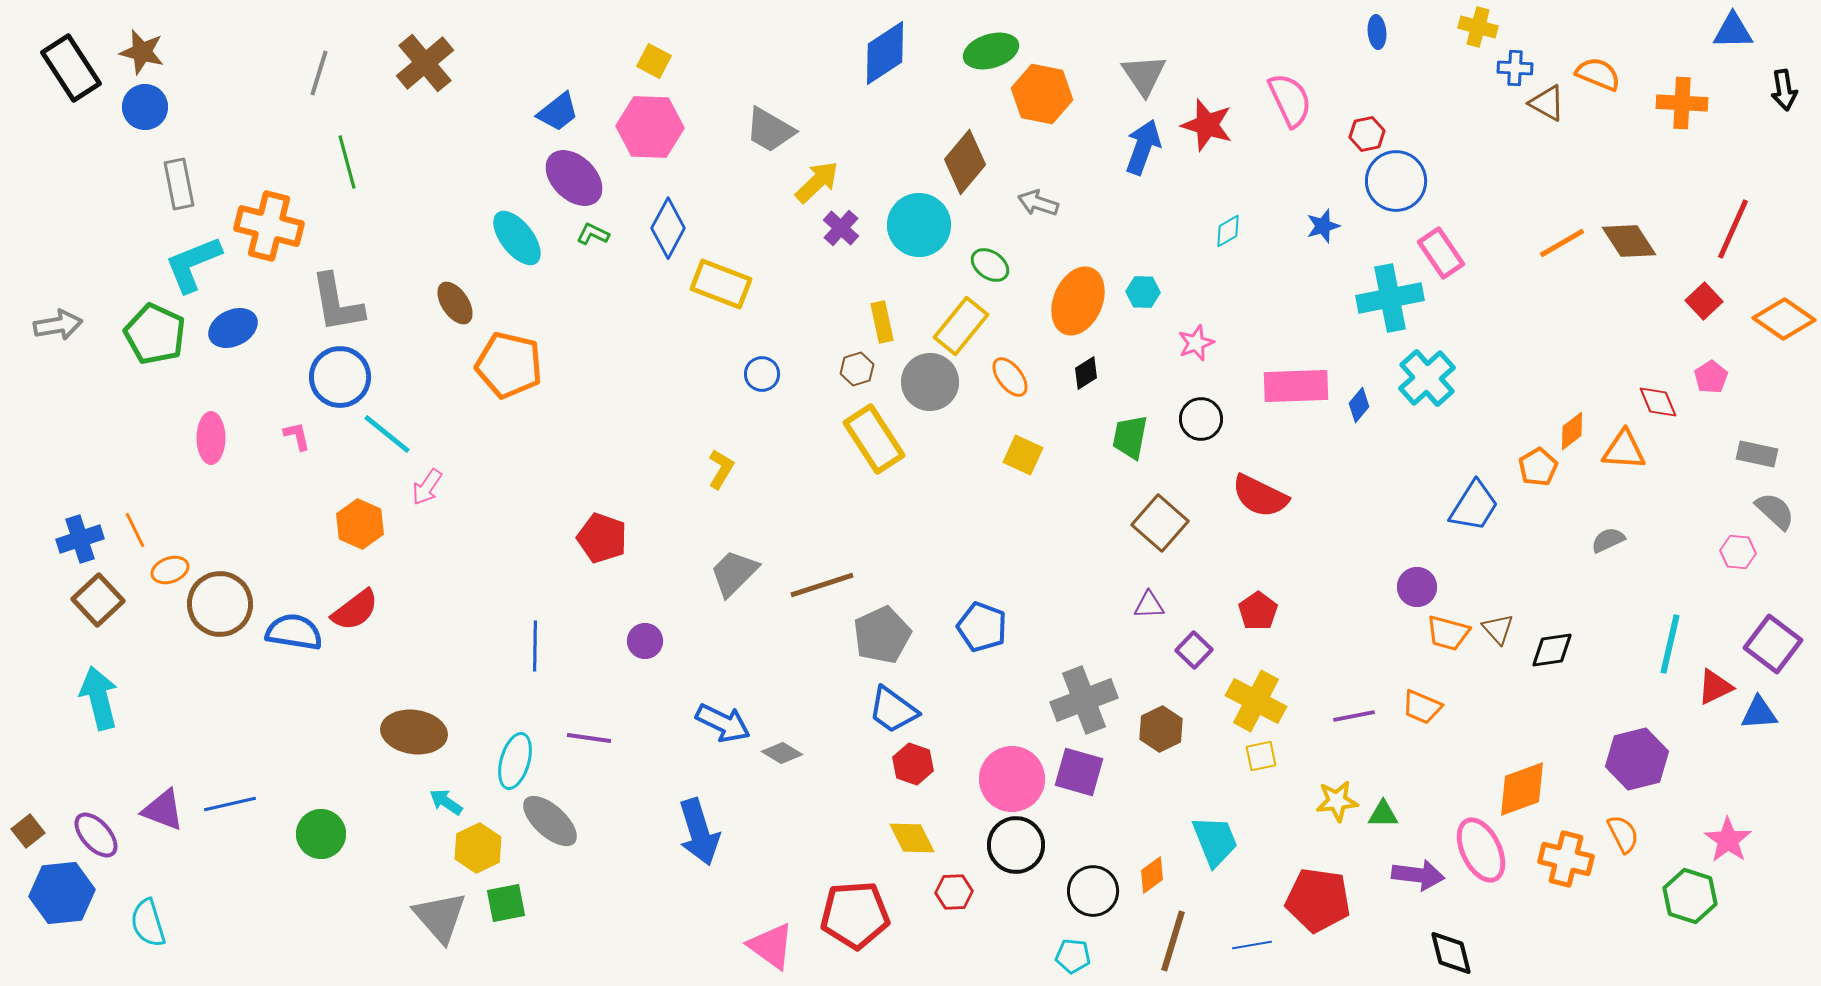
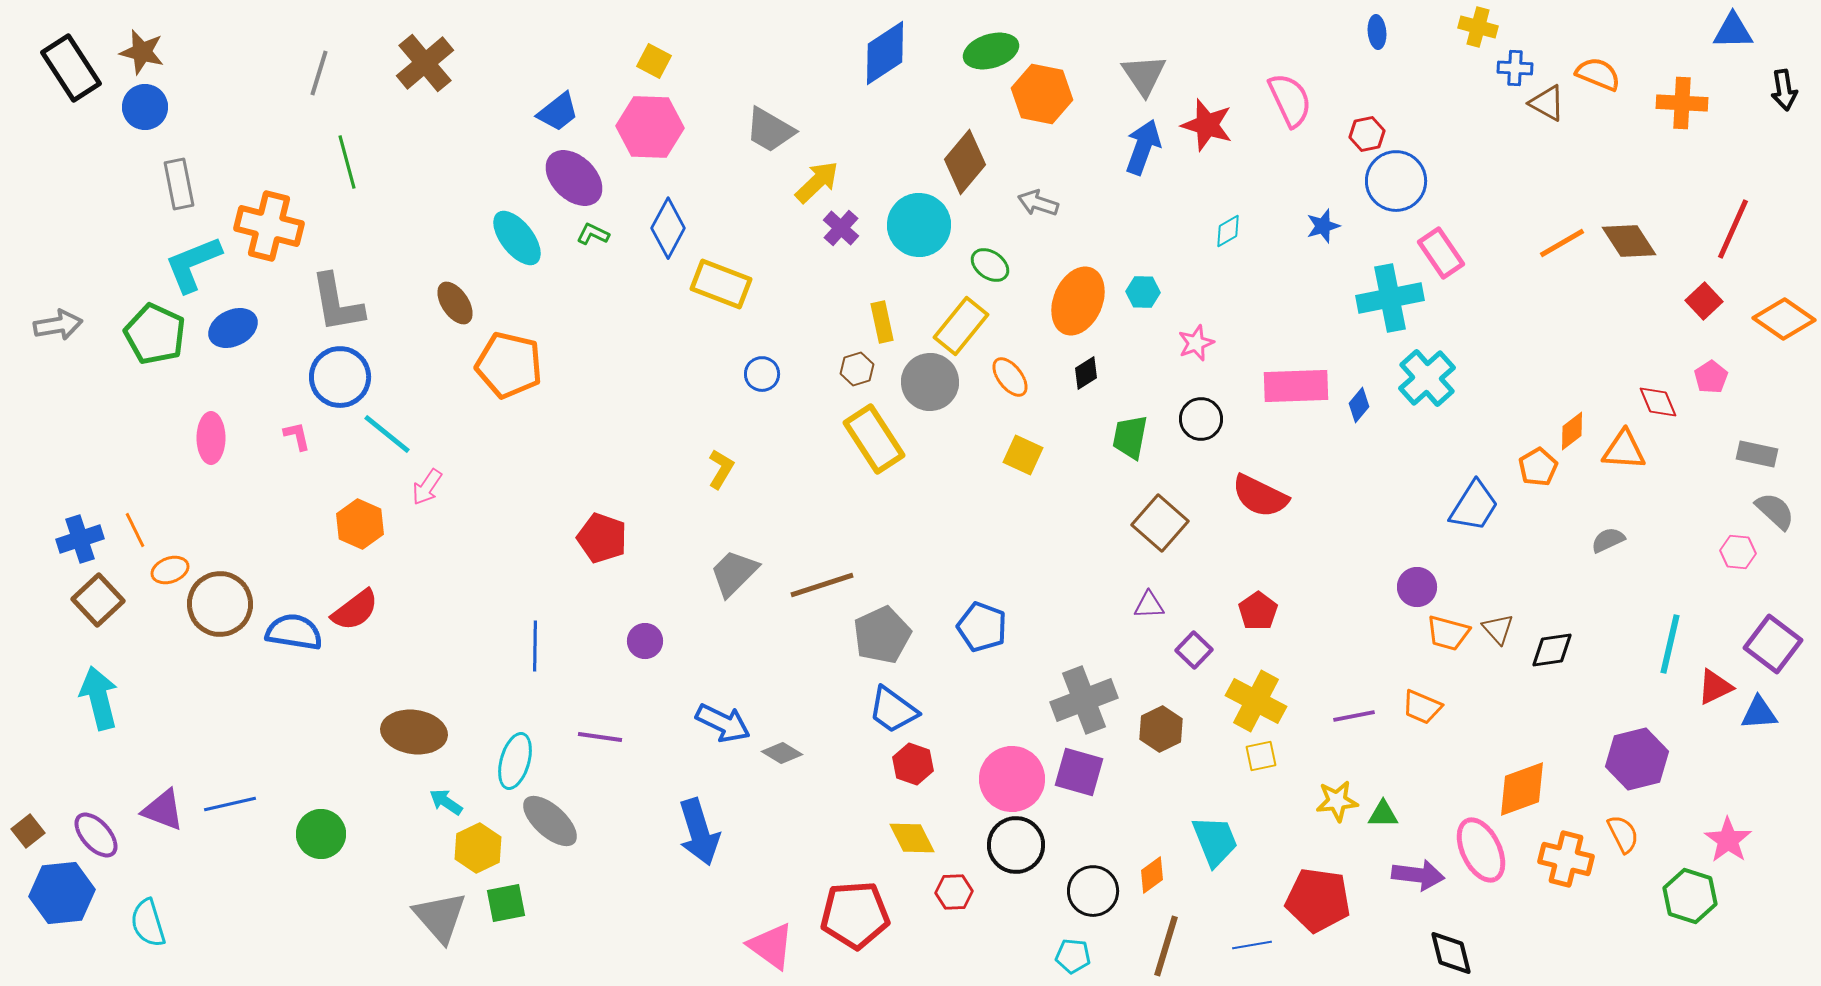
purple line at (589, 738): moved 11 px right, 1 px up
brown line at (1173, 941): moved 7 px left, 5 px down
